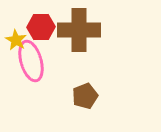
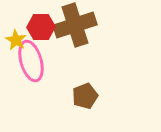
brown cross: moved 4 px left, 5 px up; rotated 18 degrees counterclockwise
